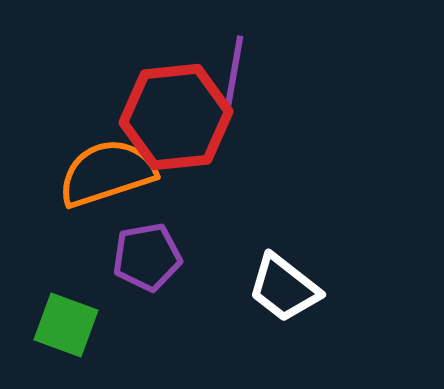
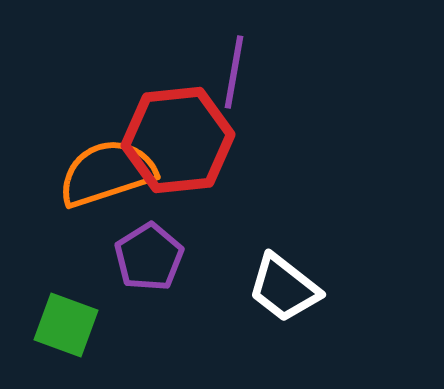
red hexagon: moved 2 px right, 23 px down
purple pentagon: moved 2 px right; rotated 22 degrees counterclockwise
